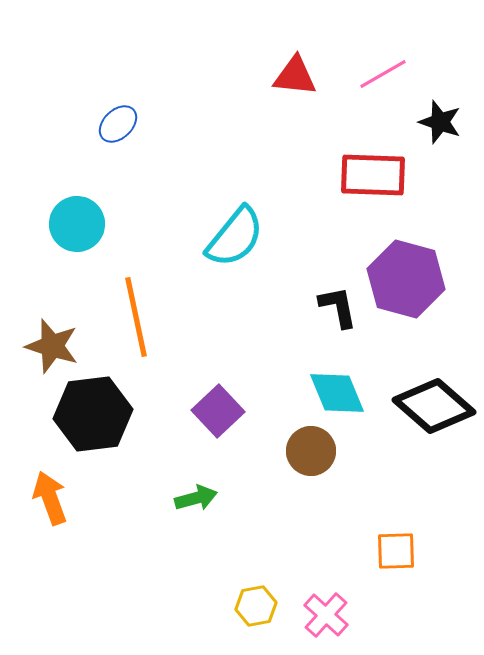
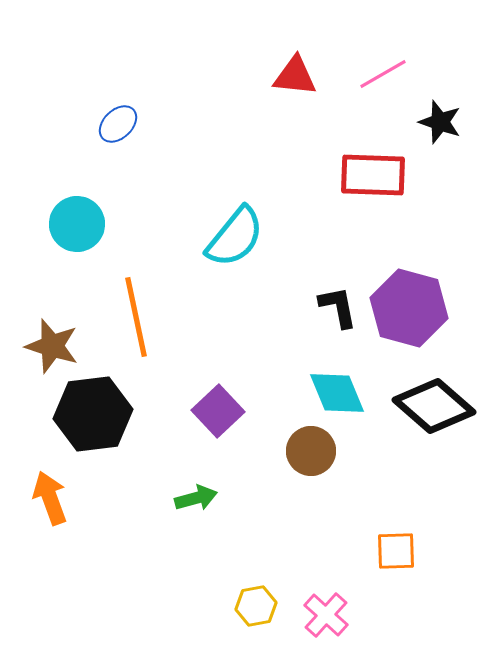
purple hexagon: moved 3 px right, 29 px down
